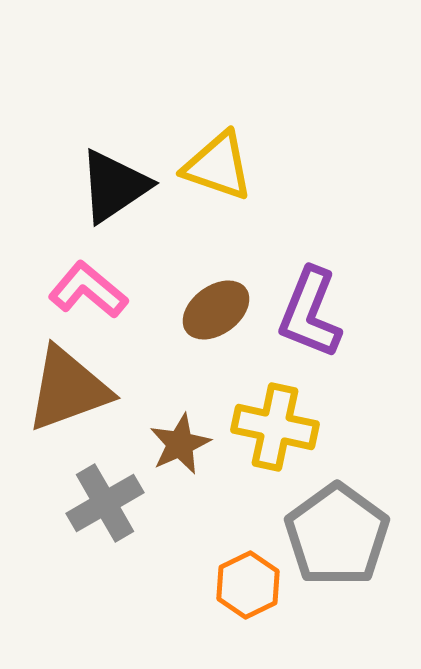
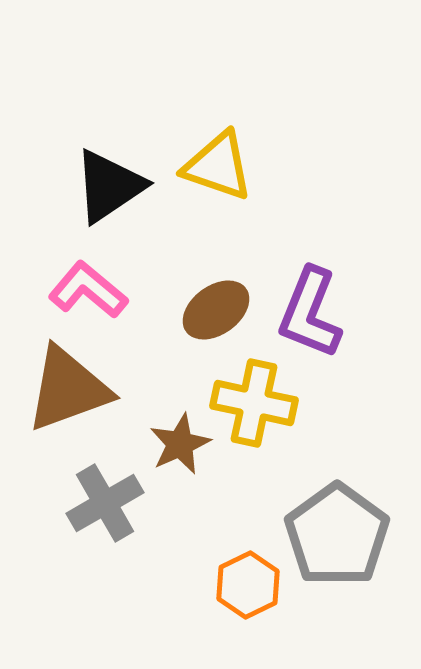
black triangle: moved 5 px left
yellow cross: moved 21 px left, 24 px up
